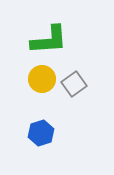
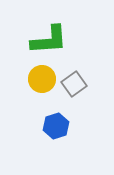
blue hexagon: moved 15 px right, 7 px up
